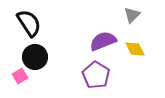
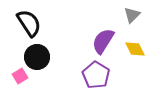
purple semicircle: rotated 36 degrees counterclockwise
black circle: moved 2 px right
